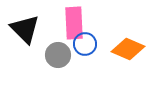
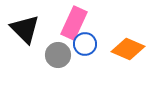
pink rectangle: rotated 28 degrees clockwise
